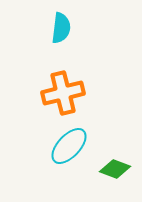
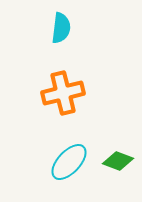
cyan ellipse: moved 16 px down
green diamond: moved 3 px right, 8 px up
